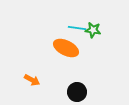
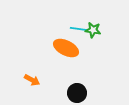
cyan line: moved 2 px right, 1 px down
black circle: moved 1 px down
